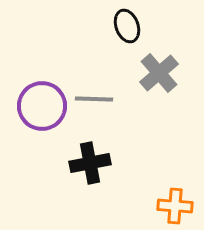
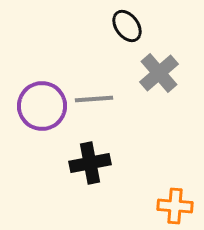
black ellipse: rotated 16 degrees counterclockwise
gray line: rotated 6 degrees counterclockwise
